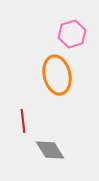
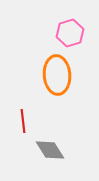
pink hexagon: moved 2 px left, 1 px up
orange ellipse: rotated 9 degrees clockwise
